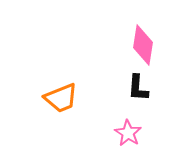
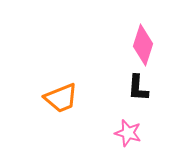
pink diamond: rotated 9 degrees clockwise
pink star: rotated 16 degrees counterclockwise
